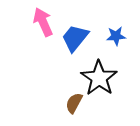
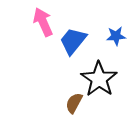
blue trapezoid: moved 2 px left, 3 px down
black star: moved 1 px down
